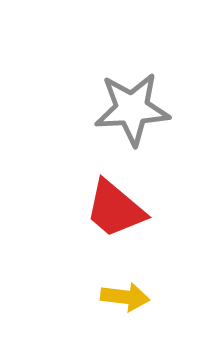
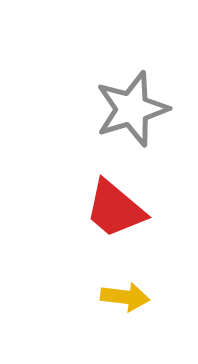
gray star: rotated 14 degrees counterclockwise
